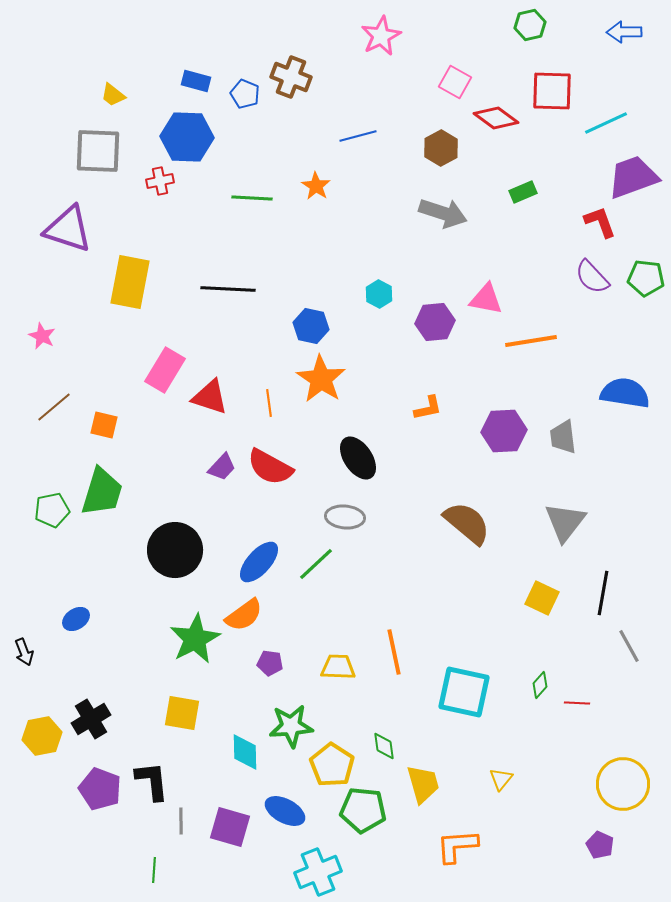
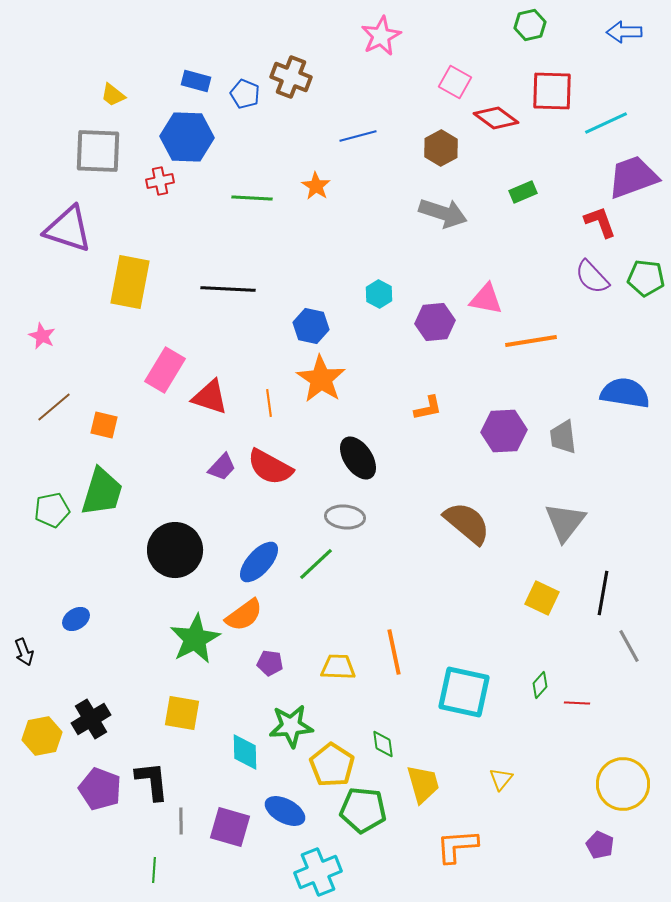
green diamond at (384, 746): moved 1 px left, 2 px up
